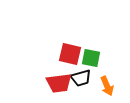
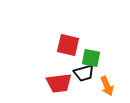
red square: moved 2 px left, 9 px up
black trapezoid: moved 3 px right, 5 px up
